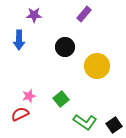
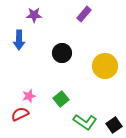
black circle: moved 3 px left, 6 px down
yellow circle: moved 8 px right
